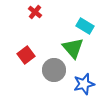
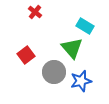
green triangle: moved 1 px left
gray circle: moved 2 px down
blue star: moved 3 px left, 3 px up
